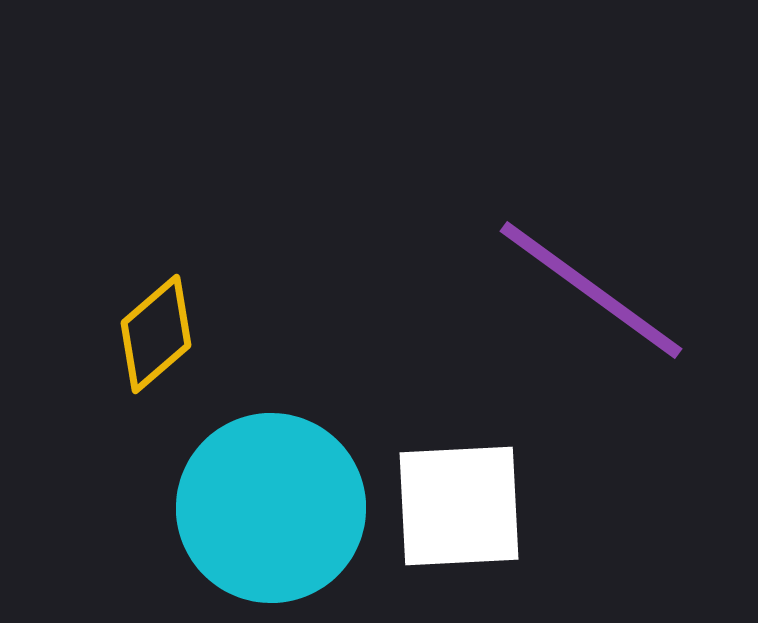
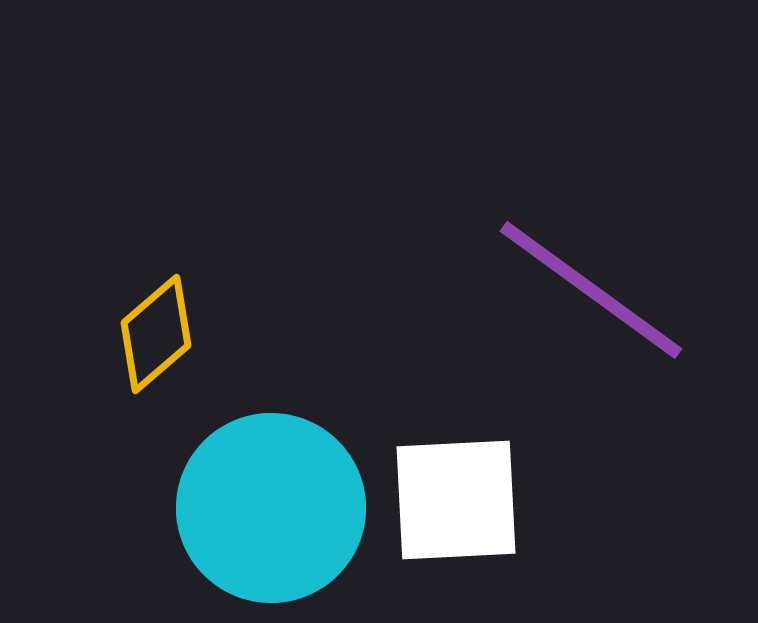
white square: moved 3 px left, 6 px up
